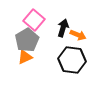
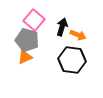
black arrow: moved 1 px left, 1 px up
gray pentagon: rotated 25 degrees counterclockwise
